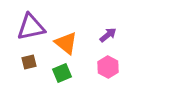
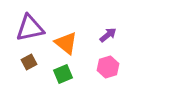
purple triangle: moved 1 px left, 1 px down
brown square: rotated 14 degrees counterclockwise
pink hexagon: rotated 15 degrees clockwise
green square: moved 1 px right, 1 px down
